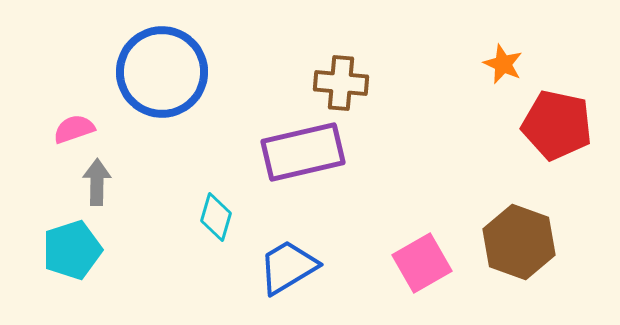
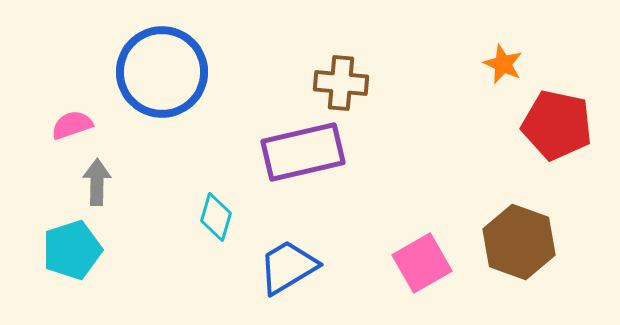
pink semicircle: moved 2 px left, 4 px up
